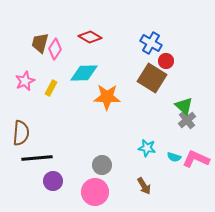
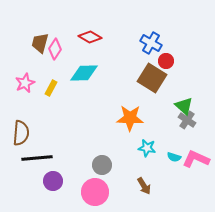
pink star: moved 2 px down
orange star: moved 23 px right, 21 px down
gray cross: rotated 18 degrees counterclockwise
